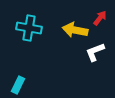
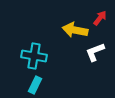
cyan cross: moved 5 px right, 28 px down
cyan rectangle: moved 17 px right
